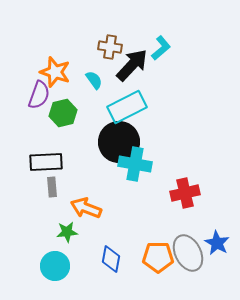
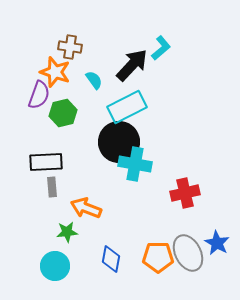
brown cross: moved 40 px left
